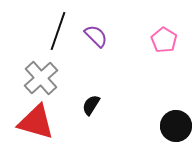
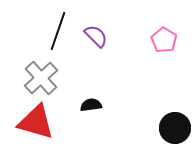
black semicircle: rotated 50 degrees clockwise
black circle: moved 1 px left, 2 px down
